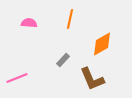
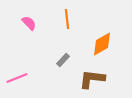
orange line: moved 3 px left; rotated 18 degrees counterclockwise
pink semicircle: rotated 42 degrees clockwise
brown L-shape: rotated 120 degrees clockwise
